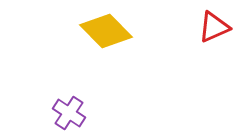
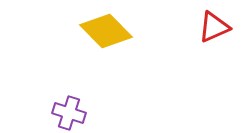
purple cross: rotated 16 degrees counterclockwise
